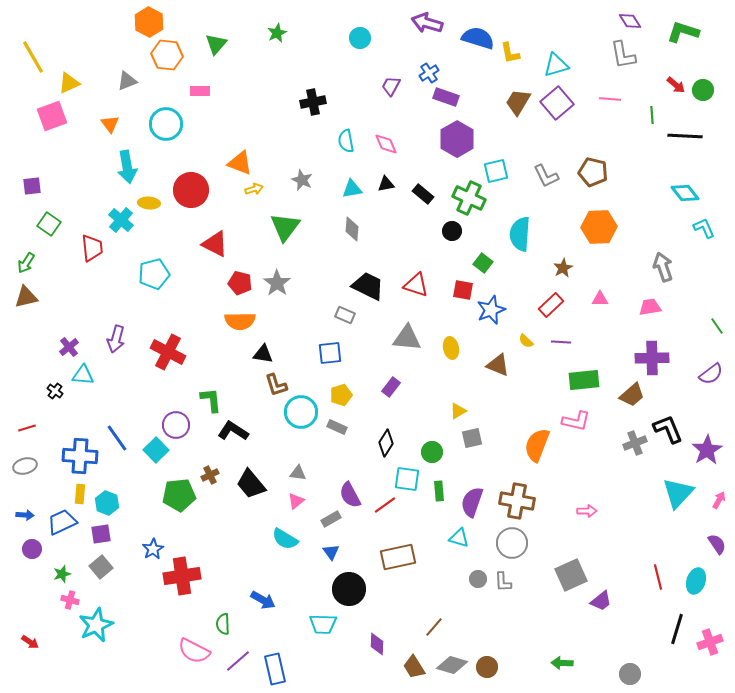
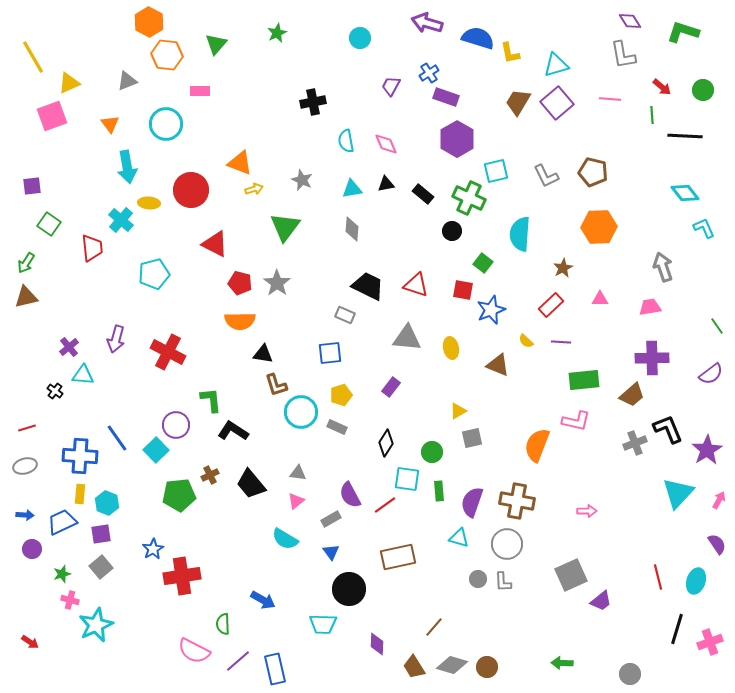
red arrow at (676, 85): moved 14 px left, 2 px down
gray circle at (512, 543): moved 5 px left, 1 px down
